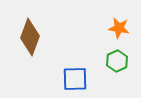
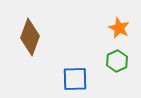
orange star: rotated 15 degrees clockwise
